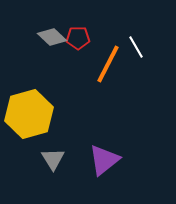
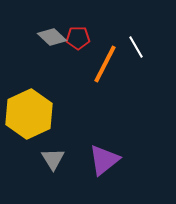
orange line: moved 3 px left
yellow hexagon: rotated 9 degrees counterclockwise
